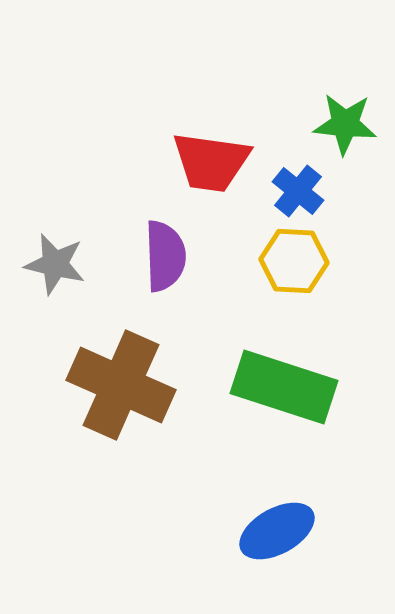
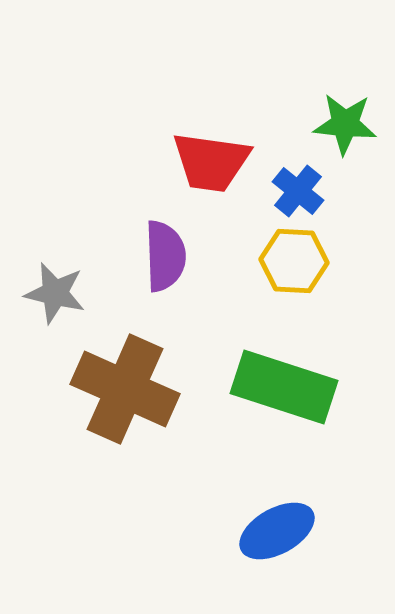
gray star: moved 29 px down
brown cross: moved 4 px right, 4 px down
